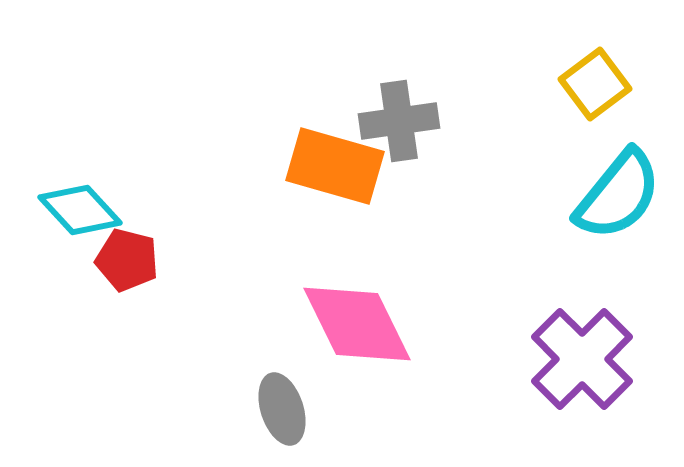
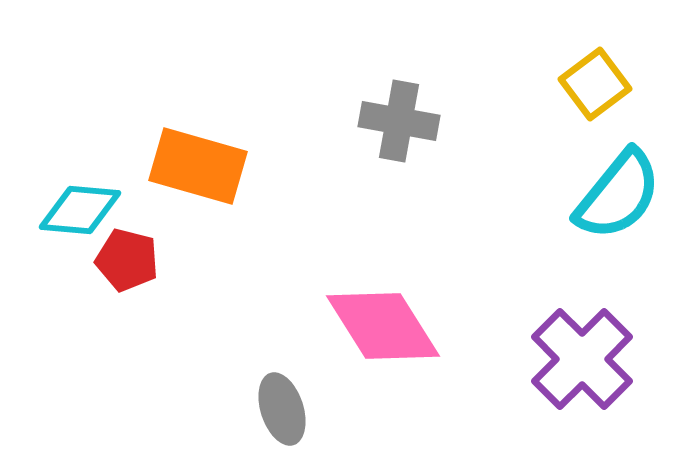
gray cross: rotated 18 degrees clockwise
orange rectangle: moved 137 px left
cyan diamond: rotated 42 degrees counterclockwise
pink diamond: moved 26 px right, 2 px down; rotated 6 degrees counterclockwise
